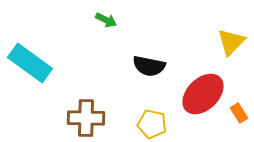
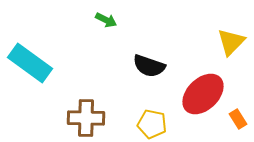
black semicircle: rotated 8 degrees clockwise
orange rectangle: moved 1 px left, 6 px down
